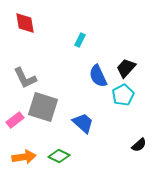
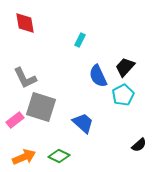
black trapezoid: moved 1 px left, 1 px up
gray square: moved 2 px left
orange arrow: rotated 15 degrees counterclockwise
